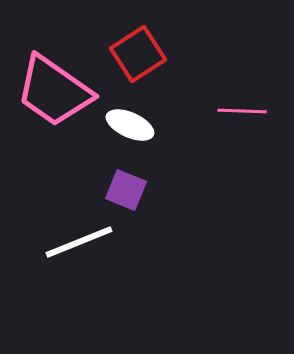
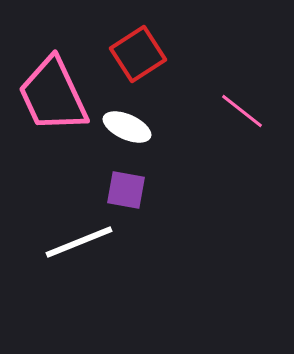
pink trapezoid: moved 1 px left, 4 px down; rotated 30 degrees clockwise
pink line: rotated 36 degrees clockwise
white ellipse: moved 3 px left, 2 px down
purple square: rotated 12 degrees counterclockwise
